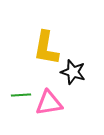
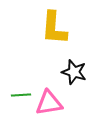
yellow L-shape: moved 8 px right, 20 px up; rotated 6 degrees counterclockwise
black star: moved 1 px right
